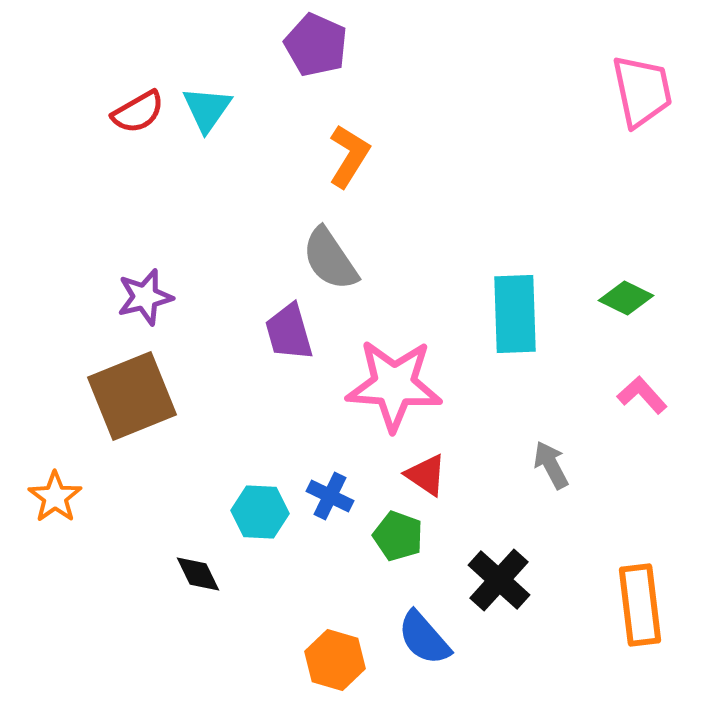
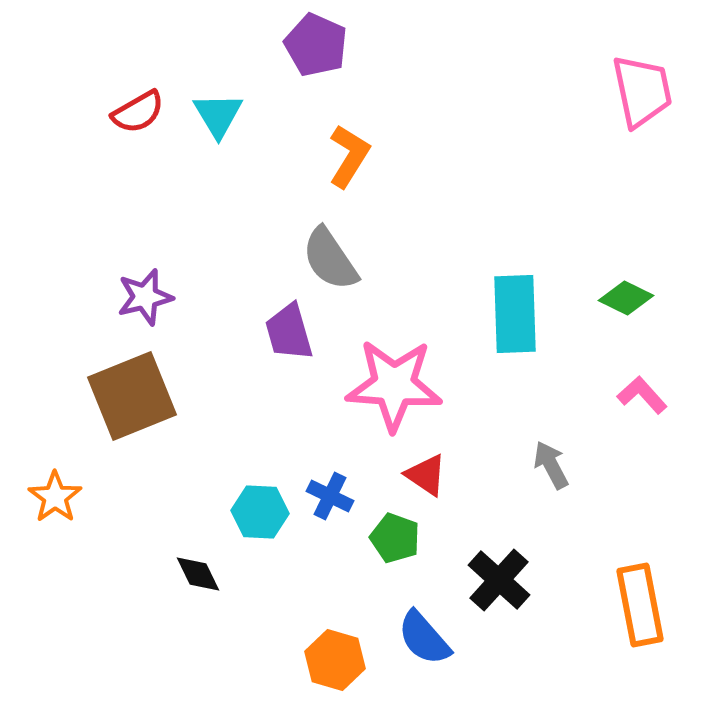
cyan triangle: moved 11 px right, 6 px down; rotated 6 degrees counterclockwise
green pentagon: moved 3 px left, 2 px down
orange rectangle: rotated 4 degrees counterclockwise
